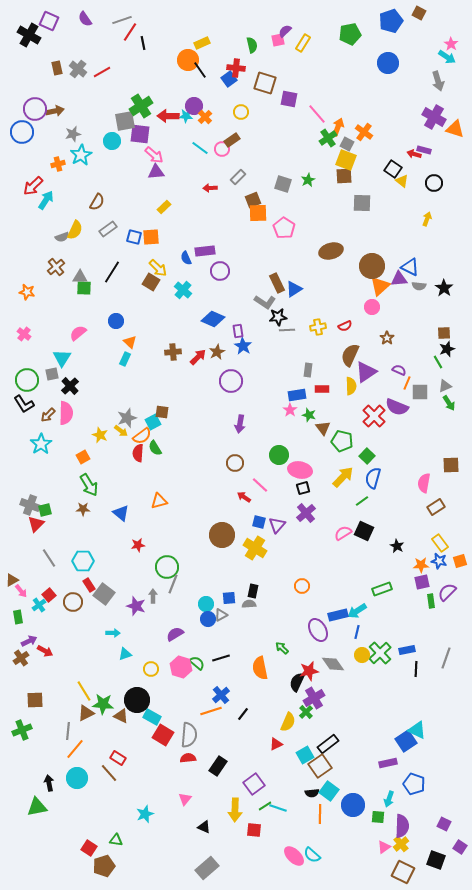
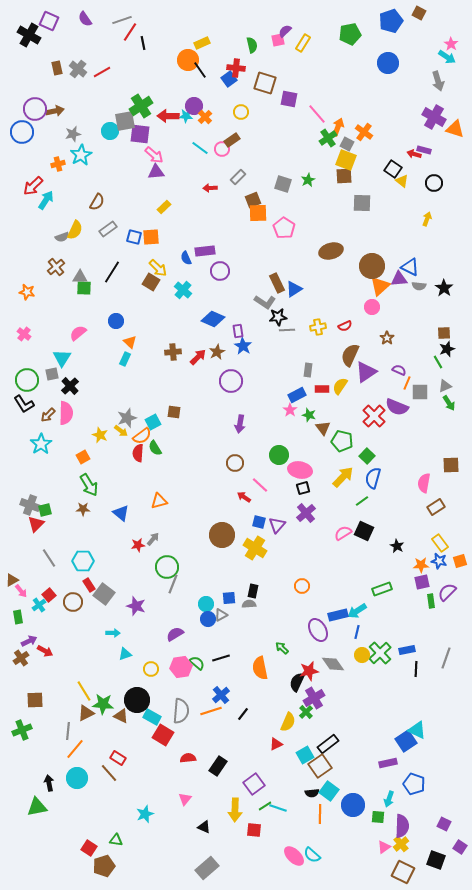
cyan circle at (112, 141): moved 2 px left, 10 px up
yellow semicircle at (351, 386): moved 11 px left; rotated 144 degrees counterclockwise
blue rectangle at (297, 395): rotated 18 degrees counterclockwise
brown square at (162, 412): moved 12 px right
gray arrow at (153, 596): moved 57 px up; rotated 40 degrees clockwise
pink hexagon at (181, 667): rotated 25 degrees counterclockwise
gray semicircle at (189, 735): moved 8 px left, 24 px up
